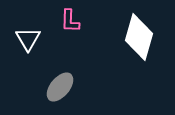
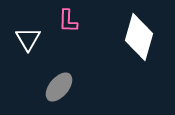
pink L-shape: moved 2 px left
gray ellipse: moved 1 px left
